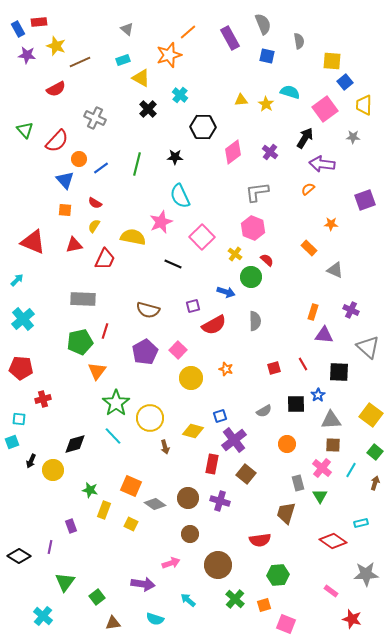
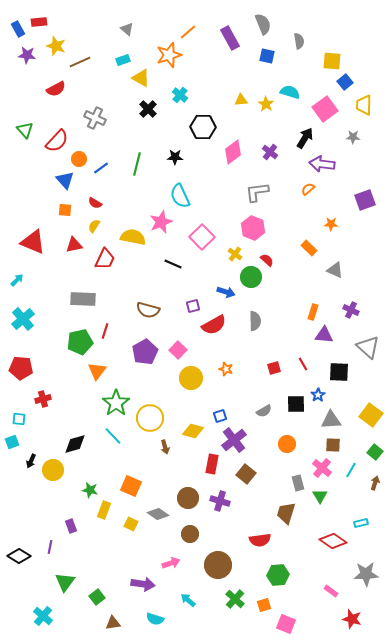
gray diamond at (155, 504): moved 3 px right, 10 px down
